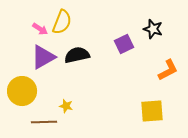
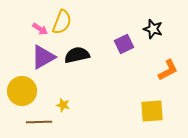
yellow star: moved 3 px left, 1 px up
brown line: moved 5 px left
